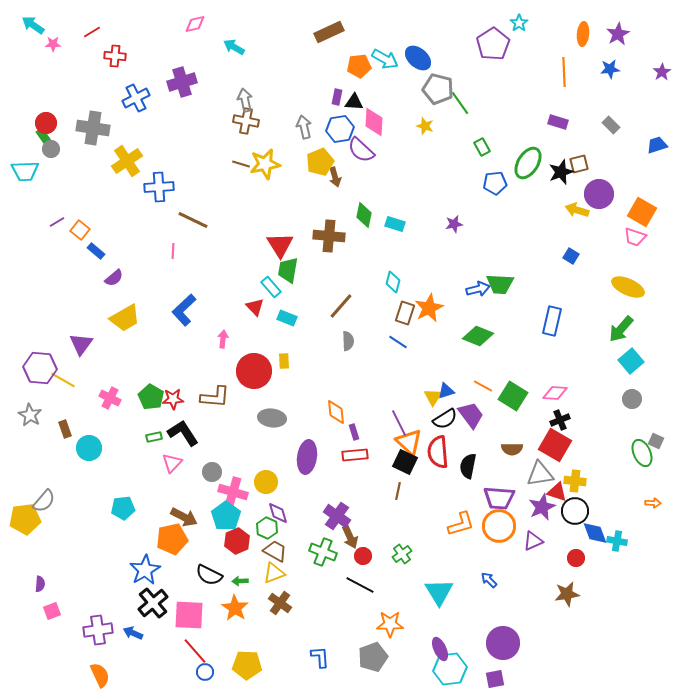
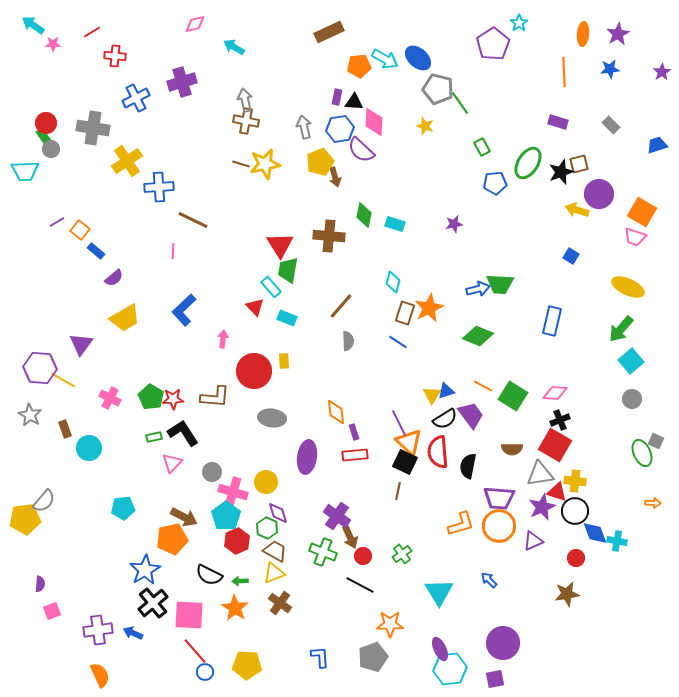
yellow triangle at (433, 397): moved 1 px left, 2 px up
